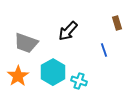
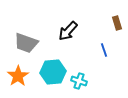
cyan hexagon: rotated 25 degrees clockwise
